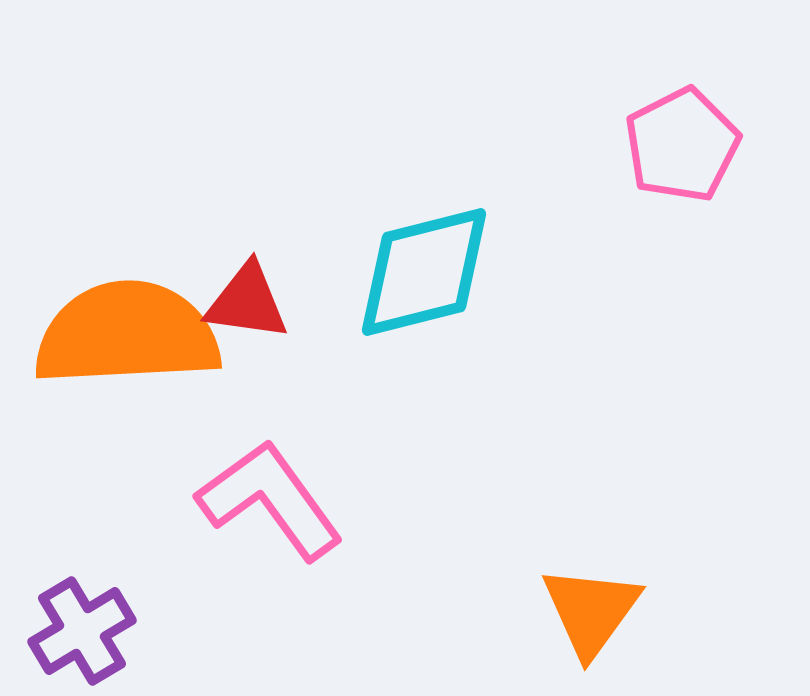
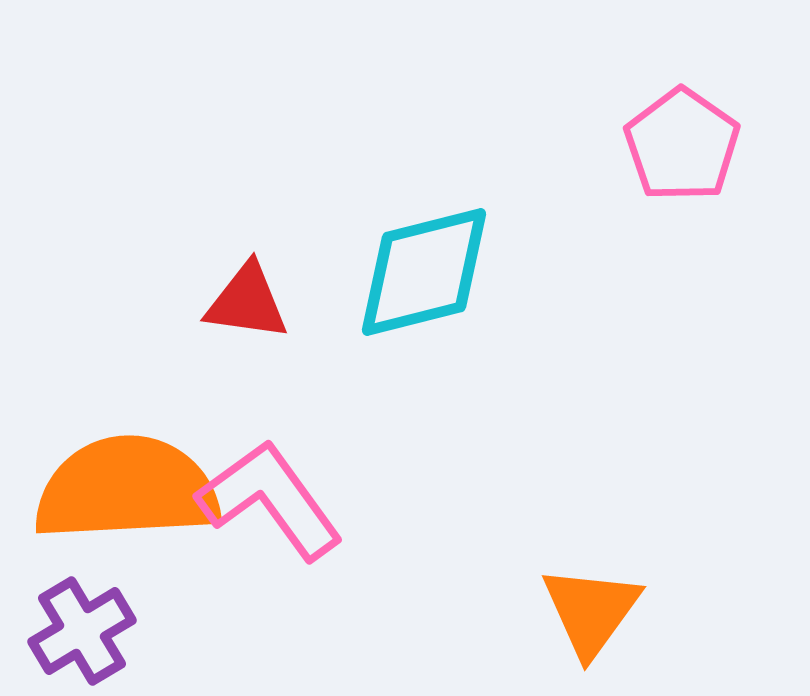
pink pentagon: rotated 10 degrees counterclockwise
orange semicircle: moved 155 px down
